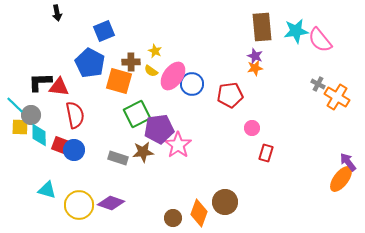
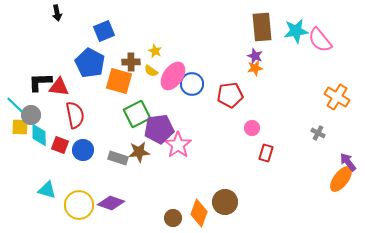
gray cross at (318, 84): moved 49 px down
blue circle at (74, 150): moved 9 px right
brown star at (143, 152): moved 4 px left
